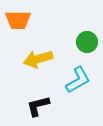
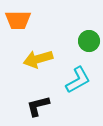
green circle: moved 2 px right, 1 px up
